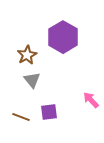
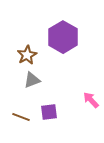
gray triangle: rotated 48 degrees clockwise
